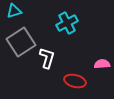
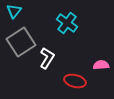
cyan triangle: rotated 35 degrees counterclockwise
cyan cross: rotated 25 degrees counterclockwise
white L-shape: rotated 15 degrees clockwise
pink semicircle: moved 1 px left, 1 px down
